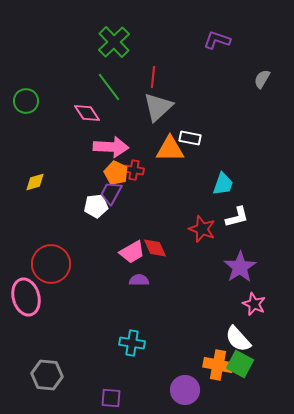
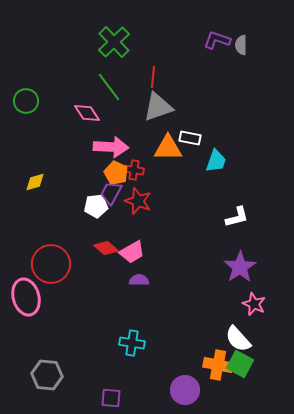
gray semicircle: moved 21 px left, 34 px up; rotated 30 degrees counterclockwise
gray triangle: rotated 24 degrees clockwise
orange triangle: moved 2 px left, 1 px up
cyan trapezoid: moved 7 px left, 23 px up
red star: moved 64 px left, 28 px up
red diamond: moved 49 px left; rotated 25 degrees counterclockwise
